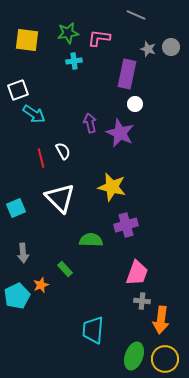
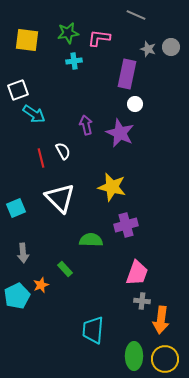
purple arrow: moved 4 px left, 2 px down
green ellipse: rotated 20 degrees counterclockwise
